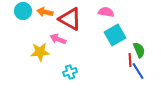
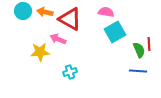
cyan square: moved 3 px up
red line: moved 19 px right, 16 px up
blue line: rotated 54 degrees counterclockwise
